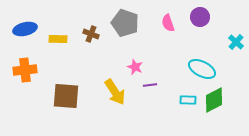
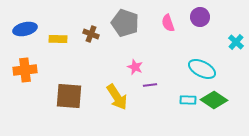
yellow arrow: moved 2 px right, 5 px down
brown square: moved 3 px right
green diamond: rotated 60 degrees clockwise
